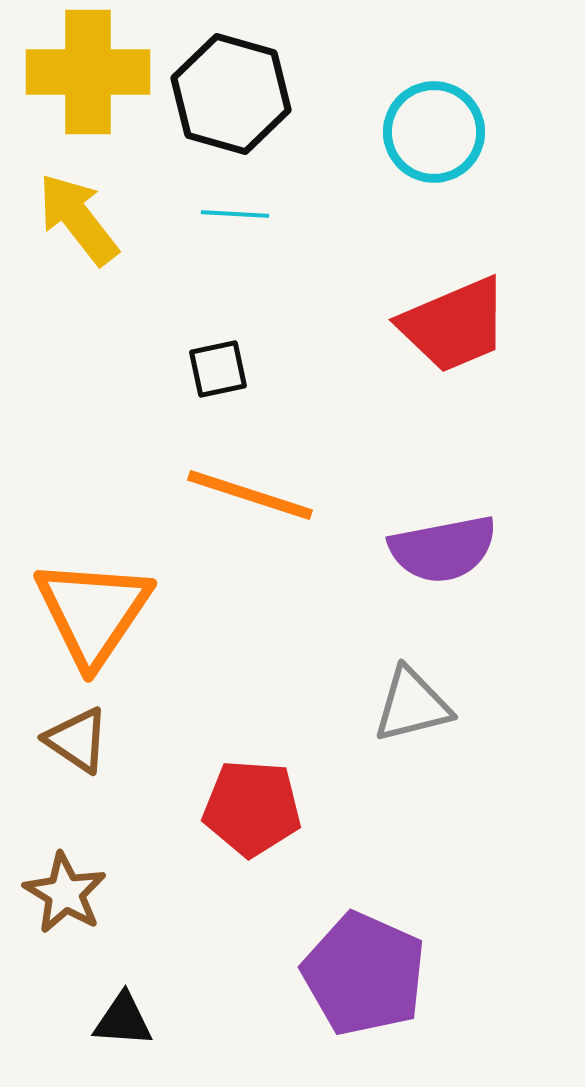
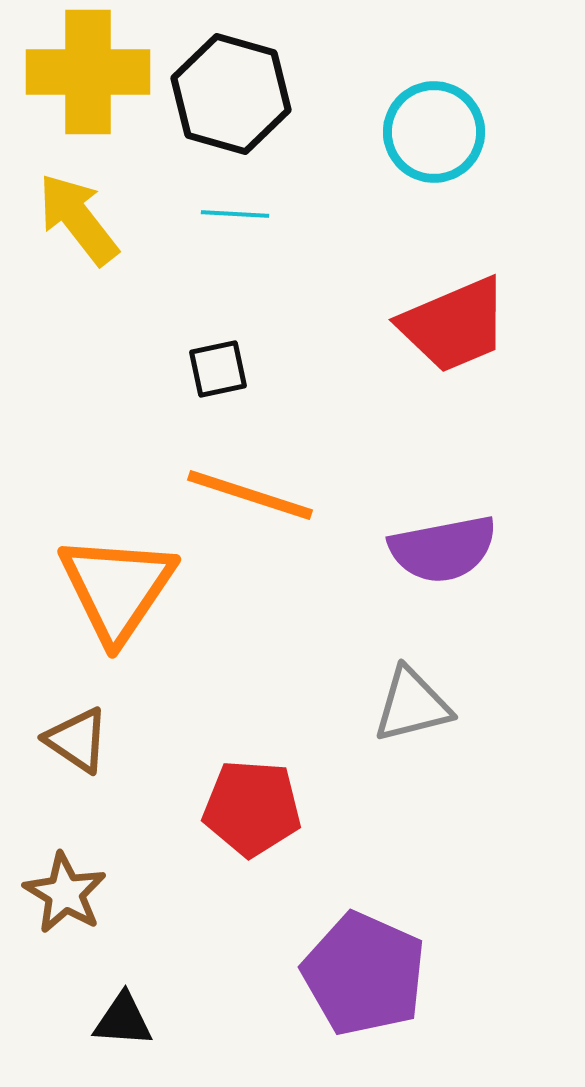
orange triangle: moved 24 px right, 24 px up
